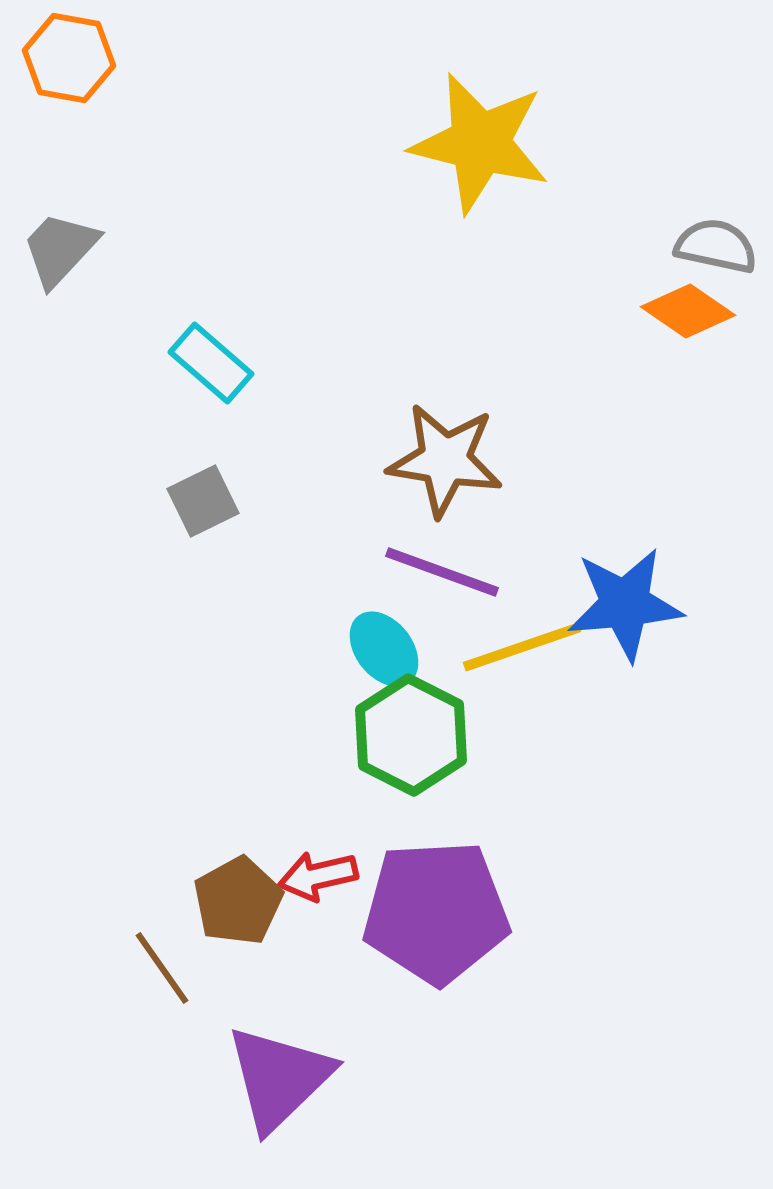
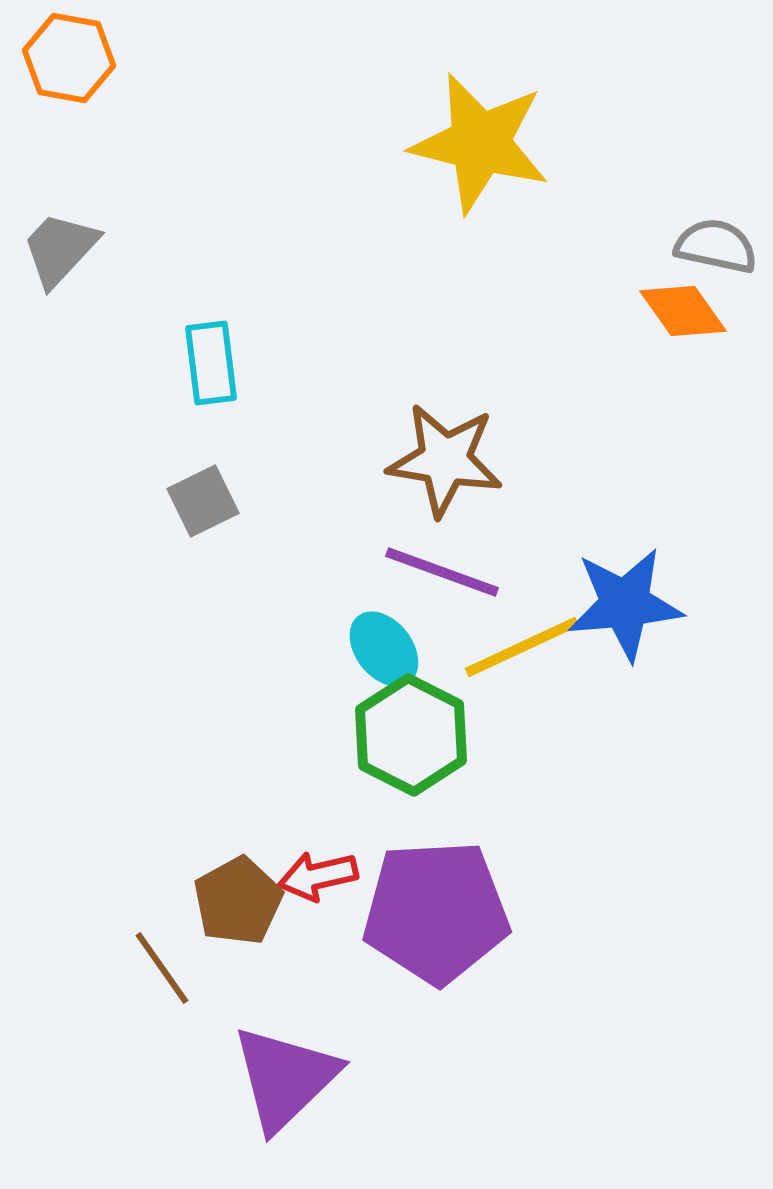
orange diamond: moved 5 px left; rotated 20 degrees clockwise
cyan rectangle: rotated 42 degrees clockwise
yellow line: rotated 6 degrees counterclockwise
purple triangle: moved 6 px right
